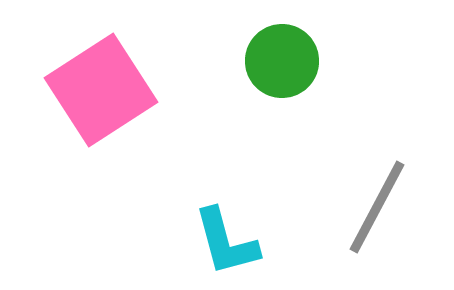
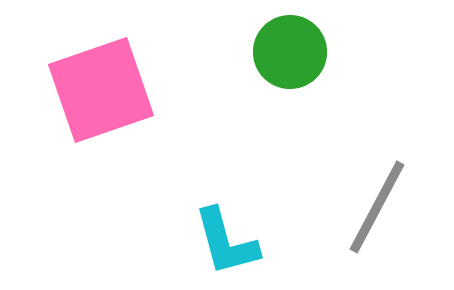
green circle: moved 8 px right, 9 px up
pink square: rotated 14 degrees clockwise
